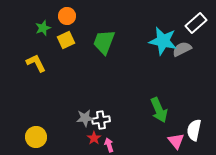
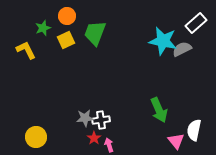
green trapezoid: moved 9 px left, 9 px up
yellow L-shape: moved 10 px left, 13 px up
